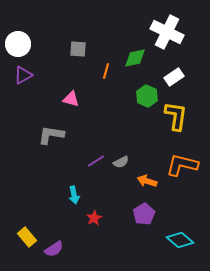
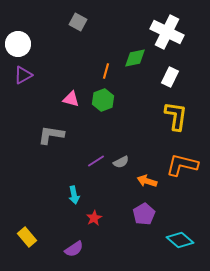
gray square: moved 27 px up; rotated 24 degrees clockwise
white rectangle: moved 4 px left; rotated 30 degrees counterclockwise
green hexagon: moved 44 px left, 4 px down; rotated 15 degrees clockwise
purple semicircle: moved 20 px right
